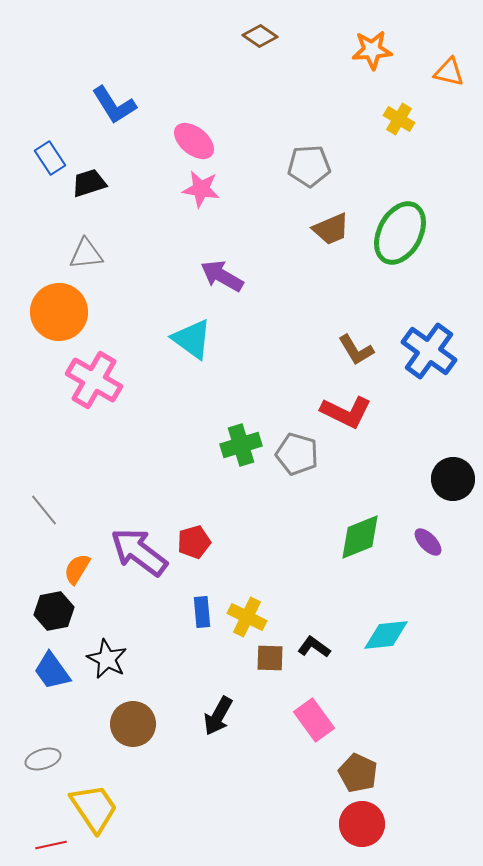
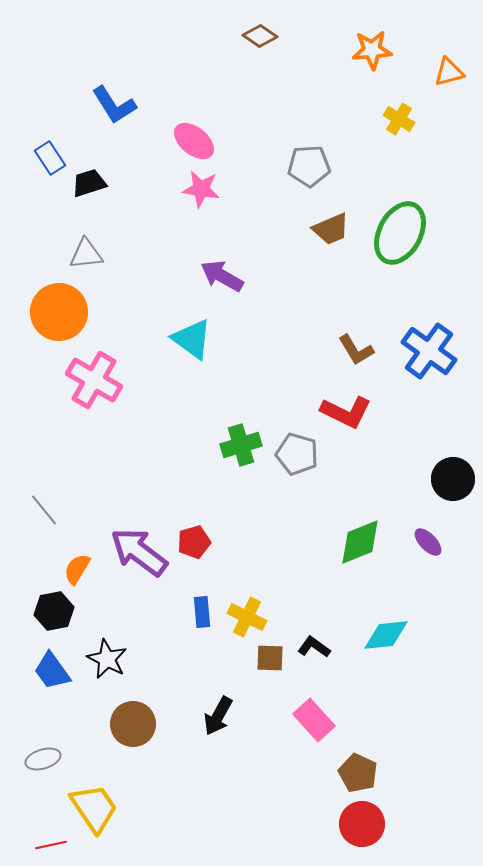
orange triangle at (449, 72): rotated 28 degrees counterclockwise
green diamond at (360, 537): moved 5 px down
pink rectangle at (314, 720): rotated 6 degrees counterclockwise
